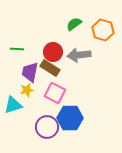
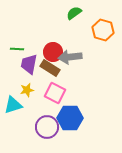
green semicircle: moved 11 px up
gray arrow: moved 9 px left, 2 px down
purple trapezoid: moved 1 px left, 8 px up
